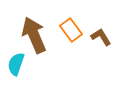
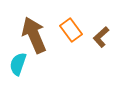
brown L-shape: rotated 100 degrees counterclockwise
cyan semicircle: moved 2 px right
